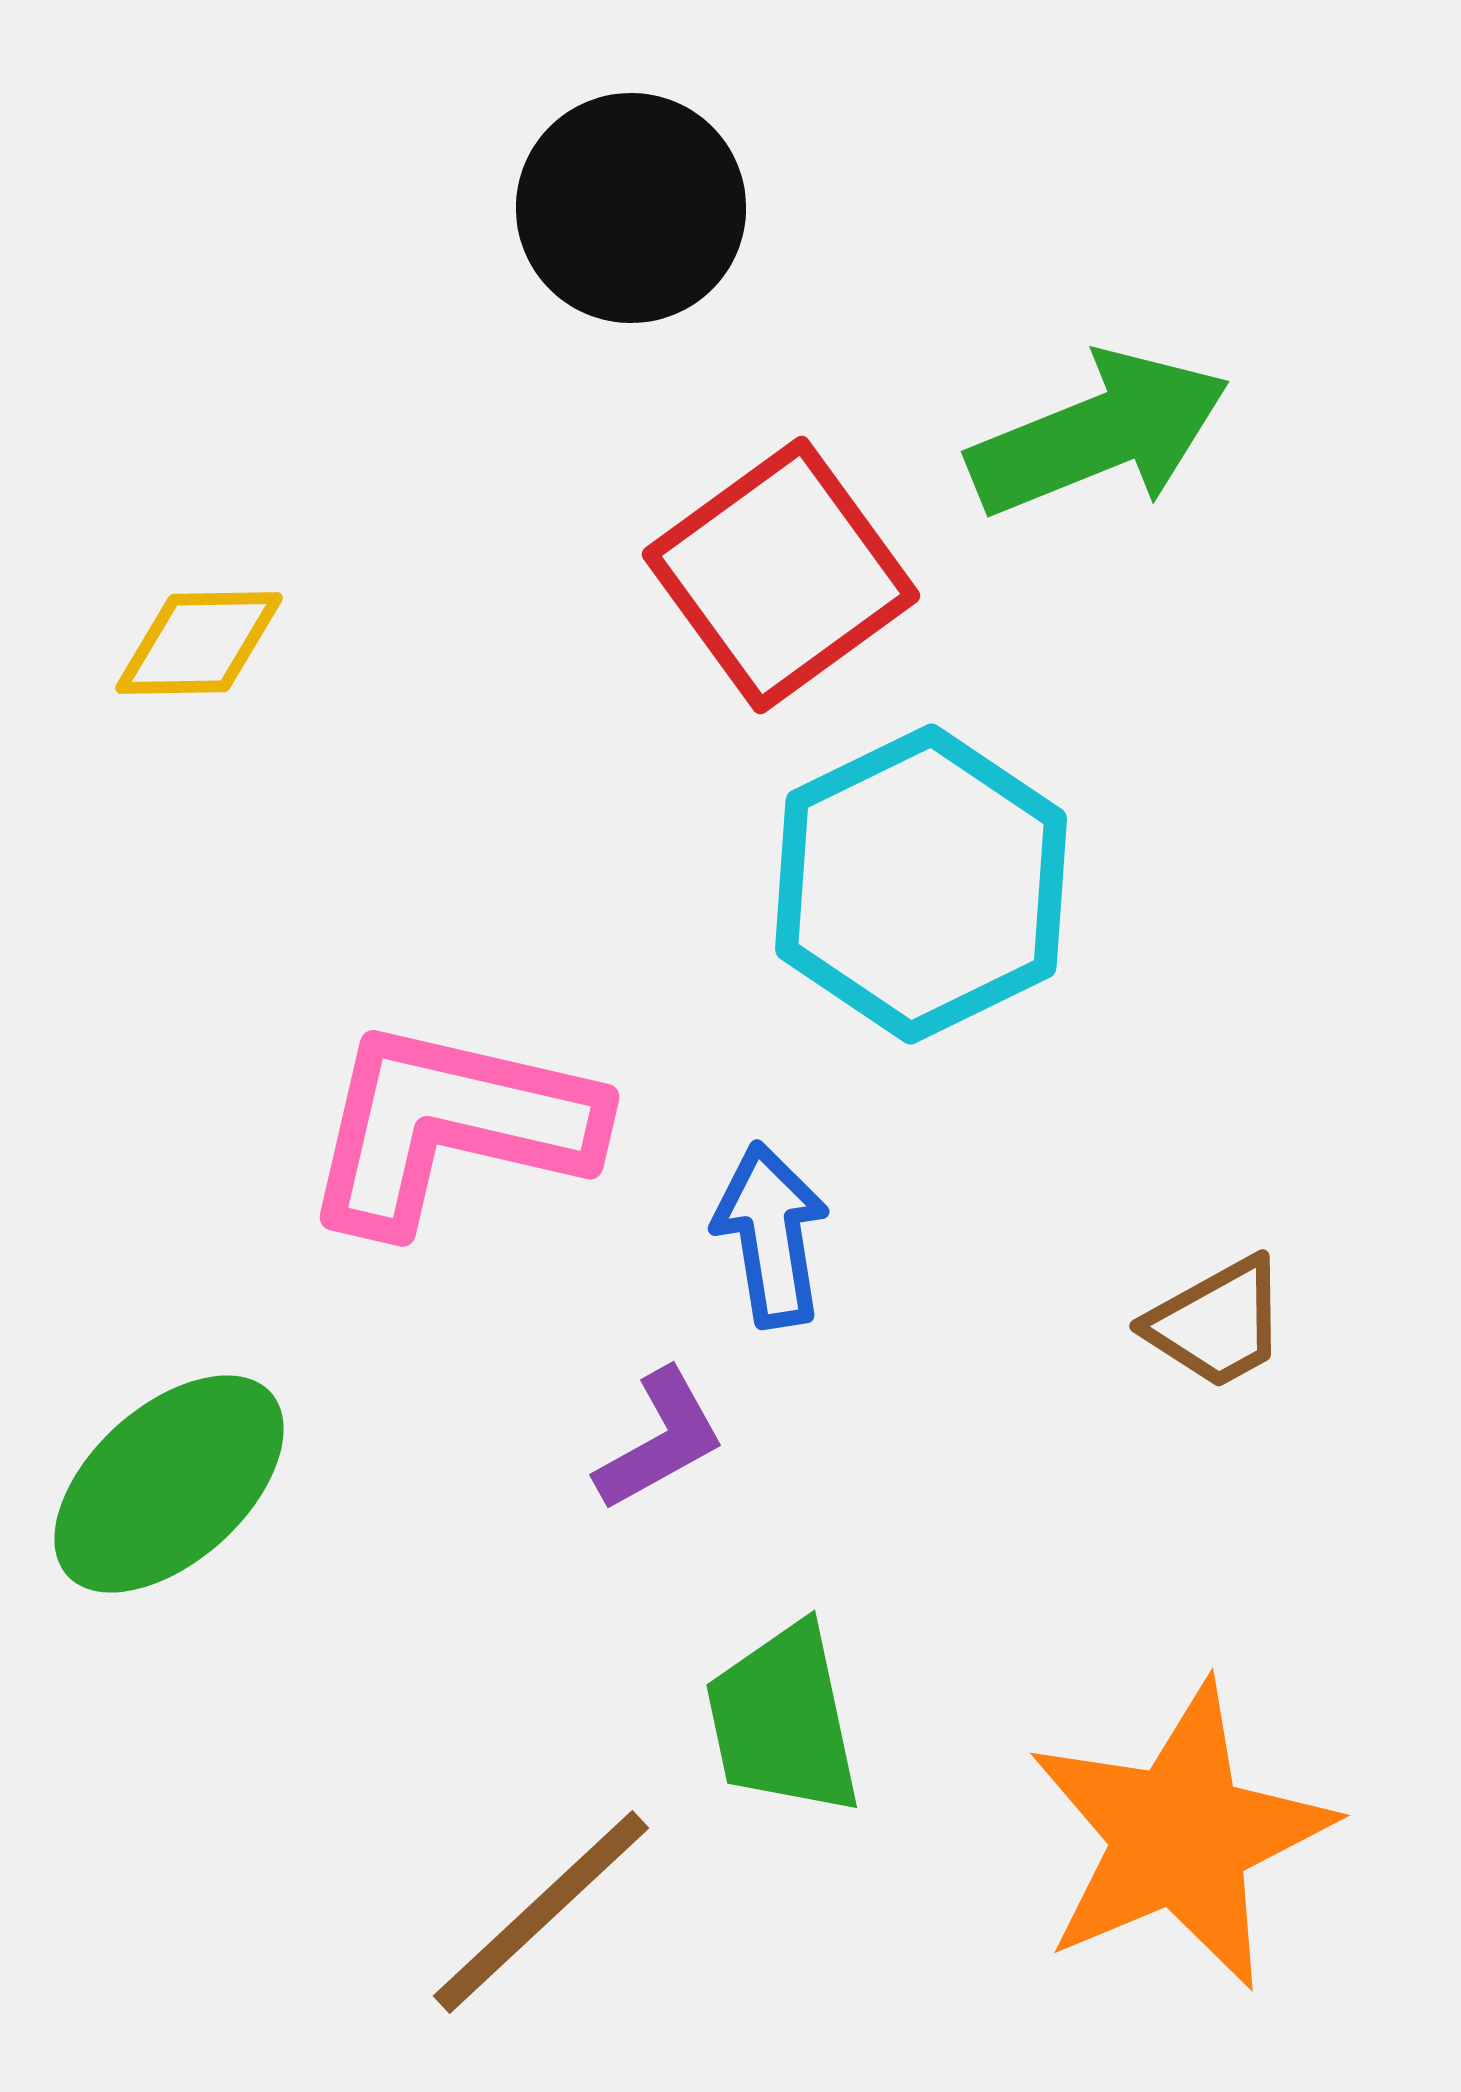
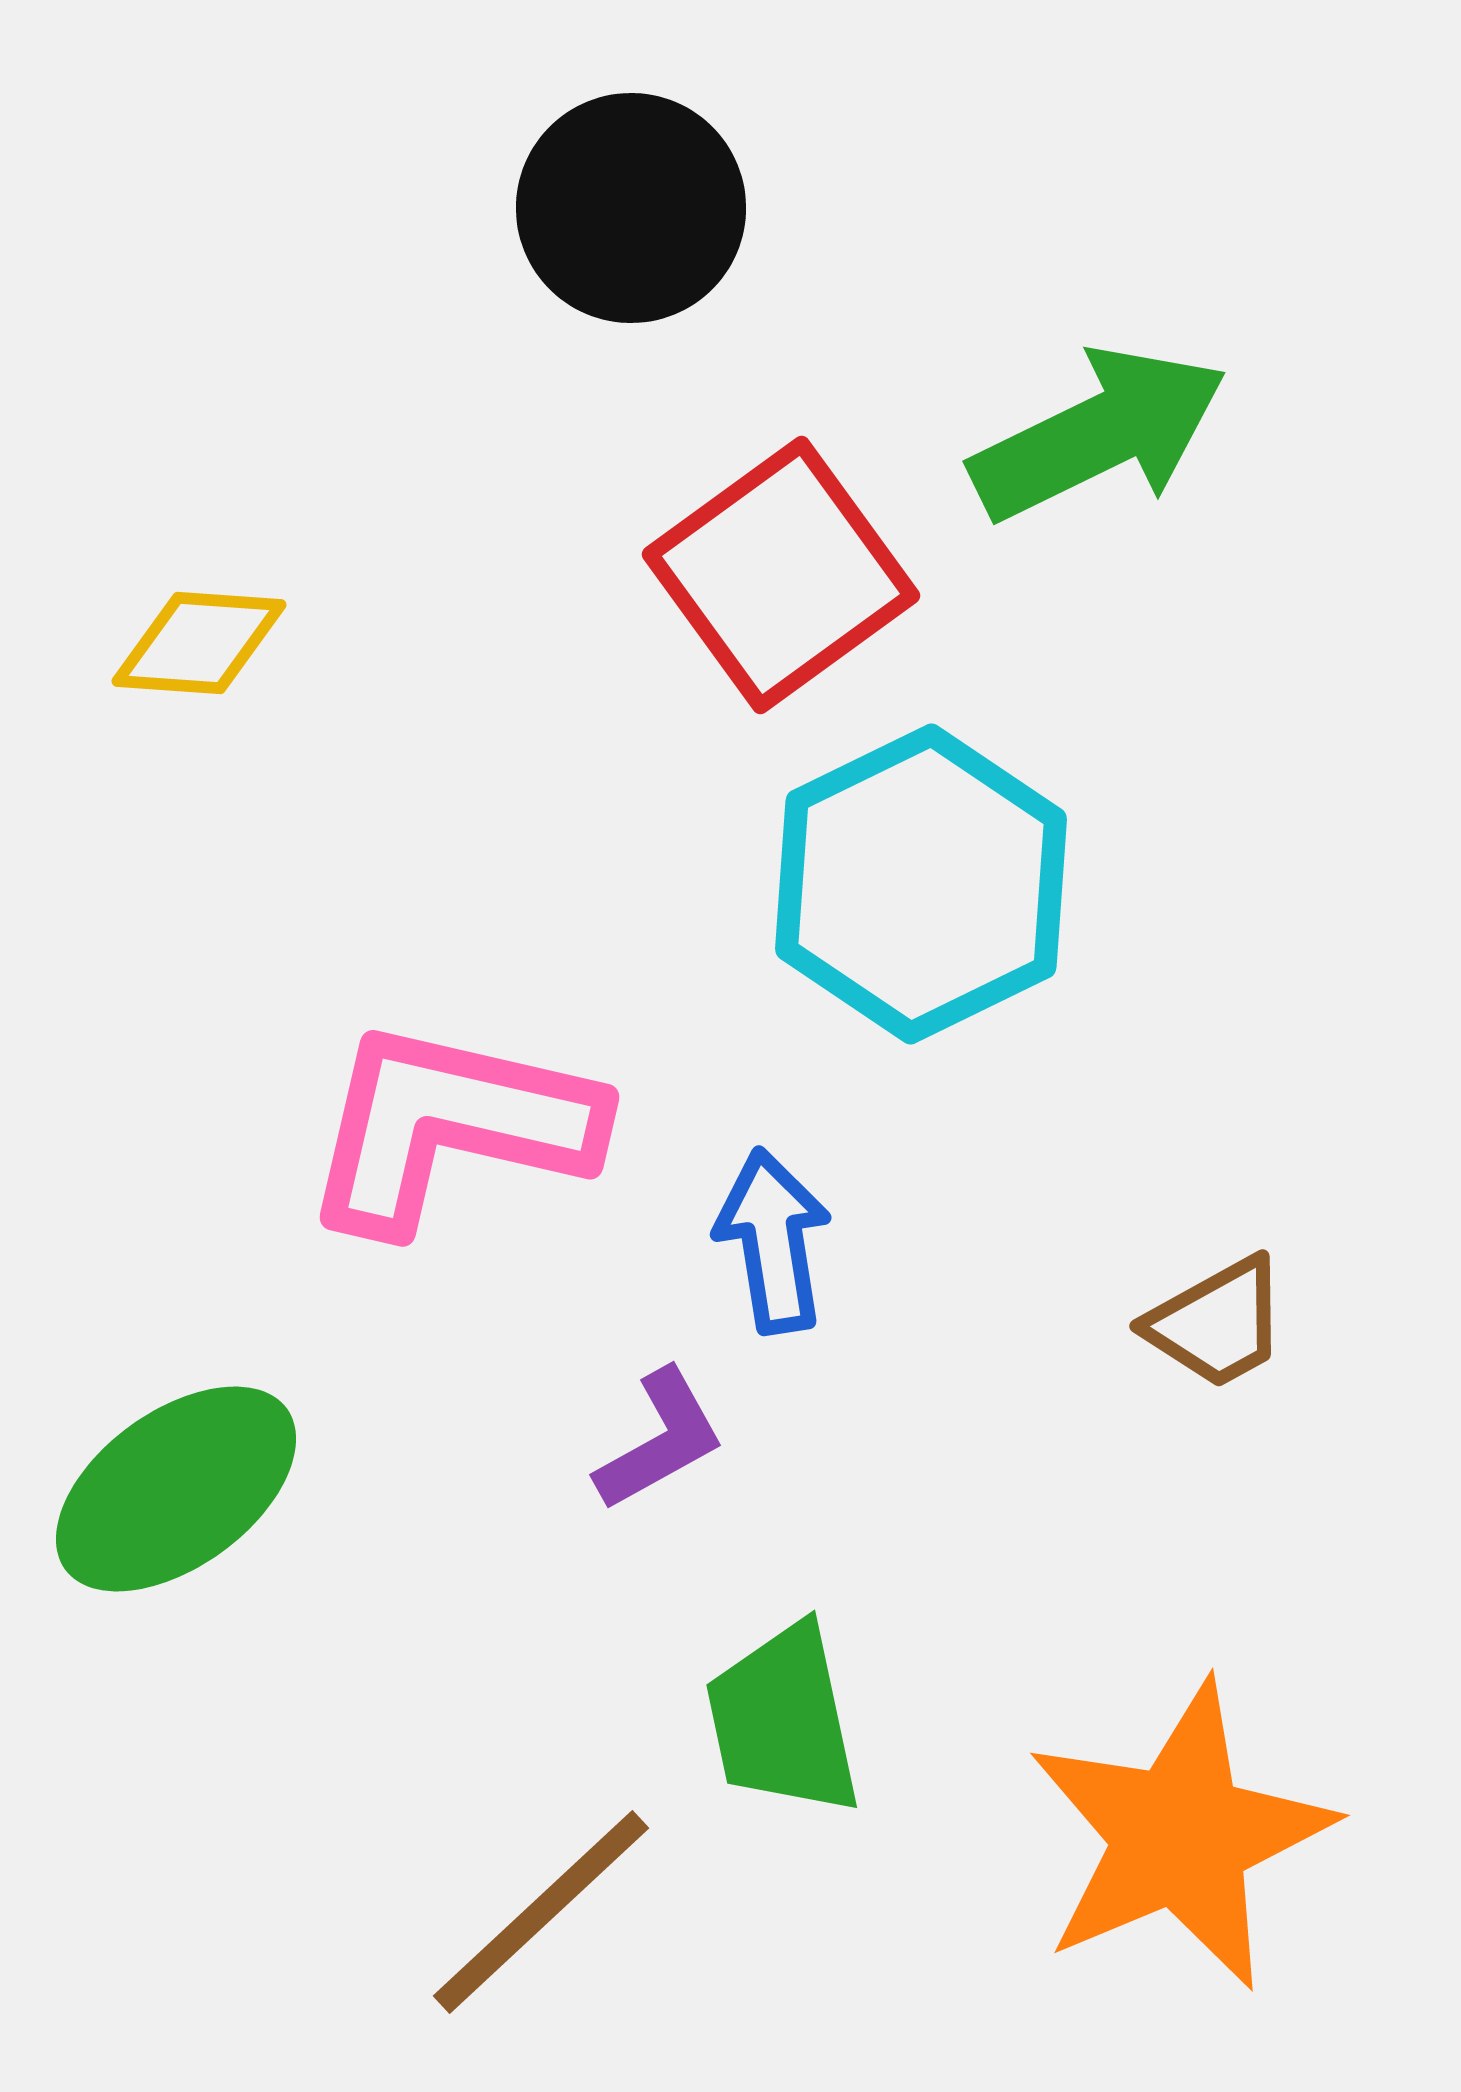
green arrow: rotated 4 degrees counterclockwise
yellow diamond: rotated 5 degrees clockwise
blue arrow: moved 2 px right, 6 px down
green ellipse: moved 7 px right, 5 px down; rotated 6 degrees clockwise
